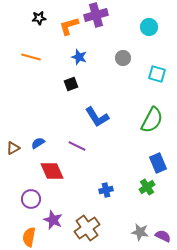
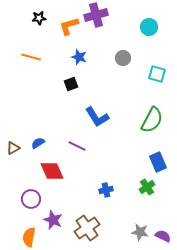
blue rectangle: moved 1 px up
